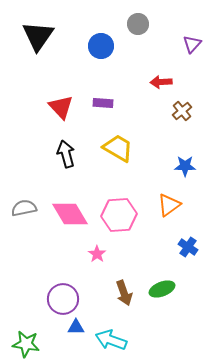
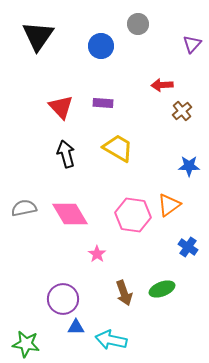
red arrow: moved 1 px right, 3 px down
blue star: moved 4 px right
pink hexagon: moved 14 px right; rotated 12 degrees clockwise
cyan arrow: rotated 8 degrees counterclockwise
